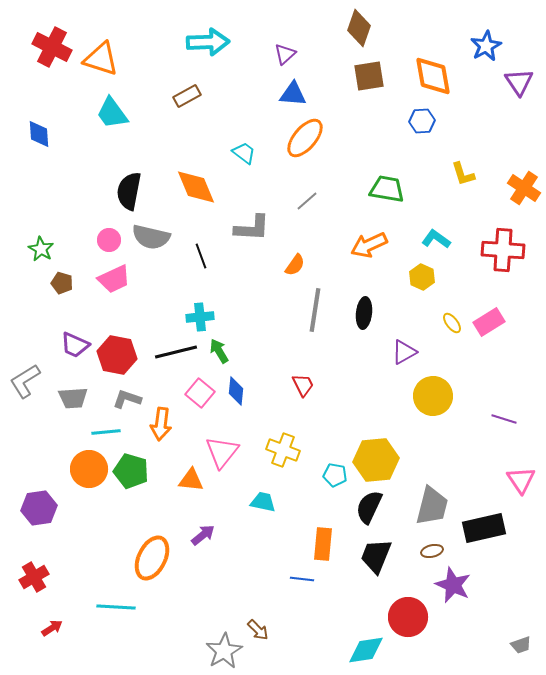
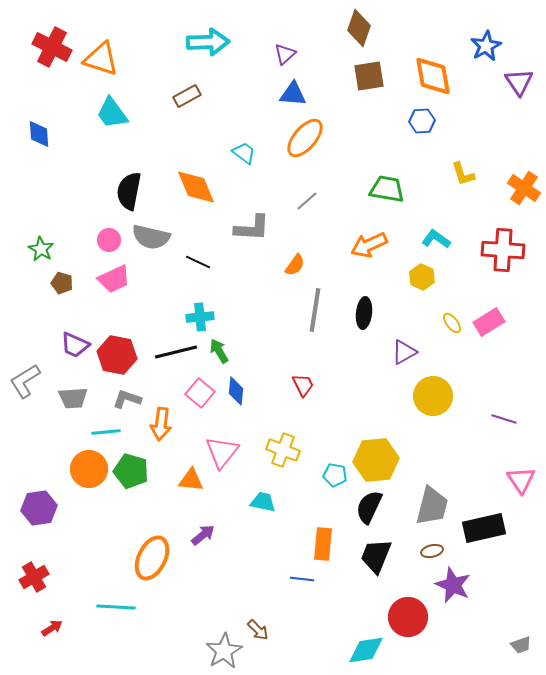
black line at (201, 256): moved 3 px left, 6 px down; rotated 45 degrees counterclockwise
